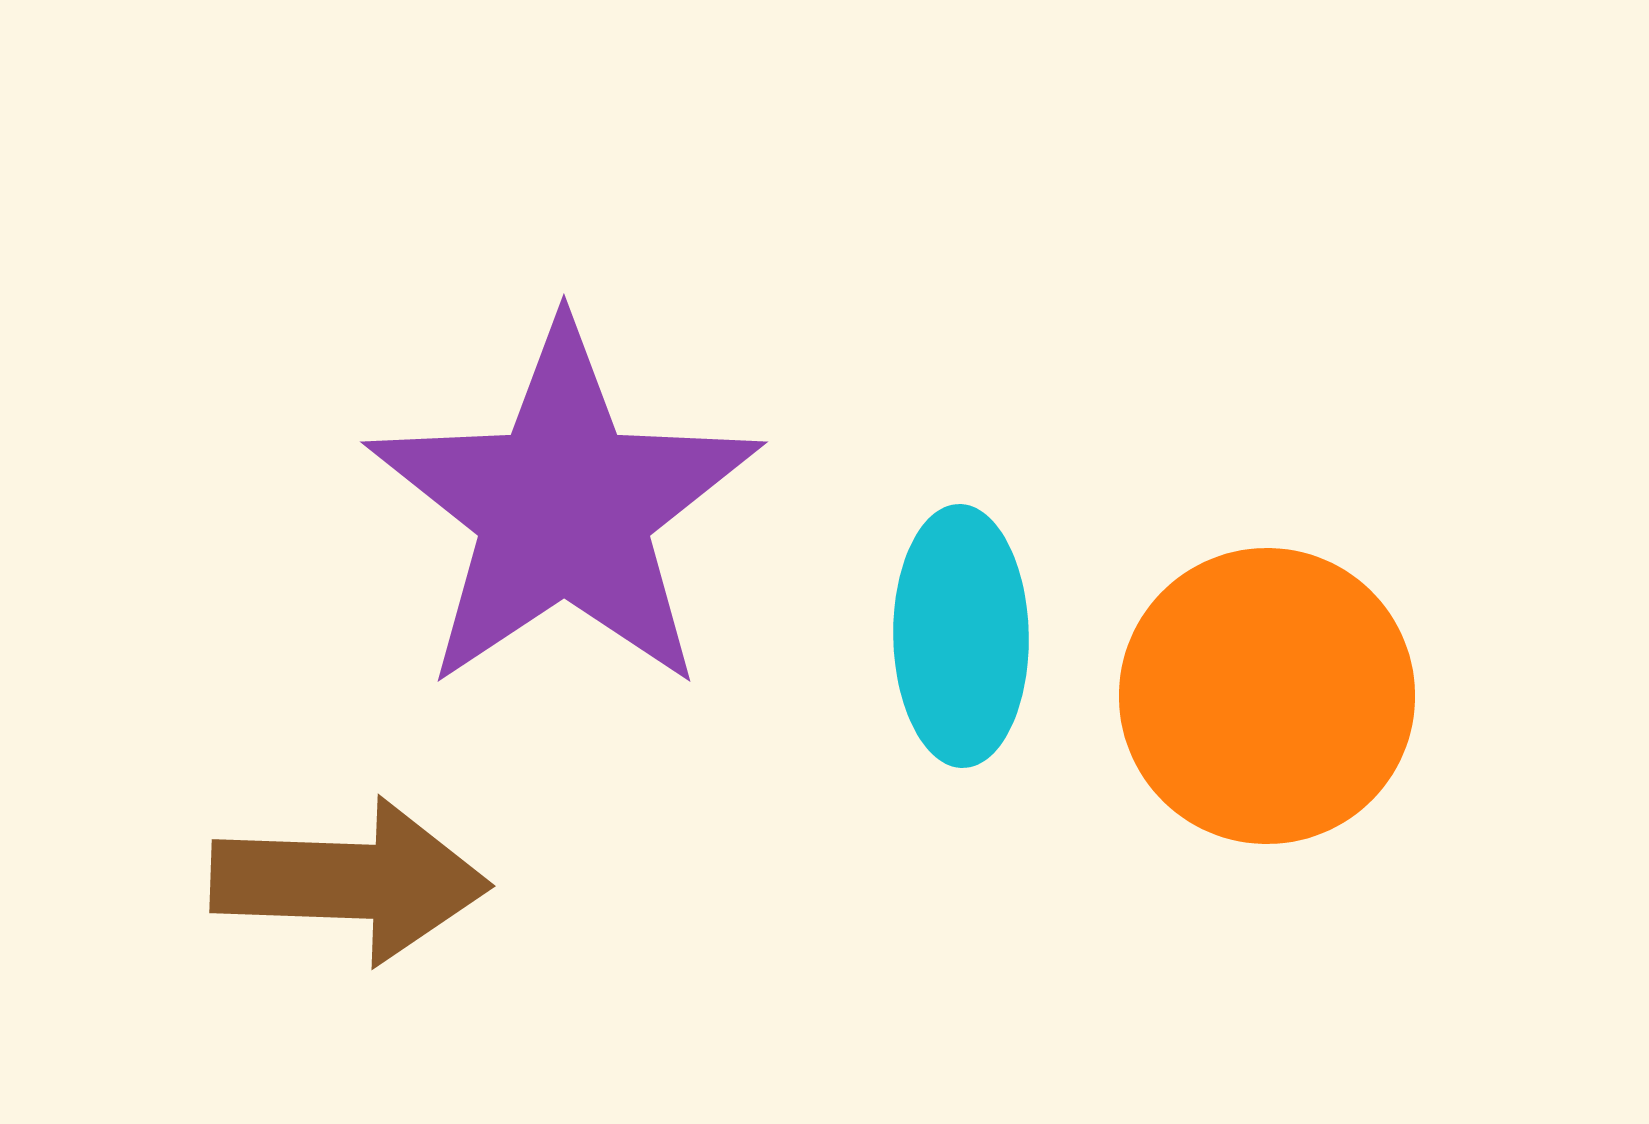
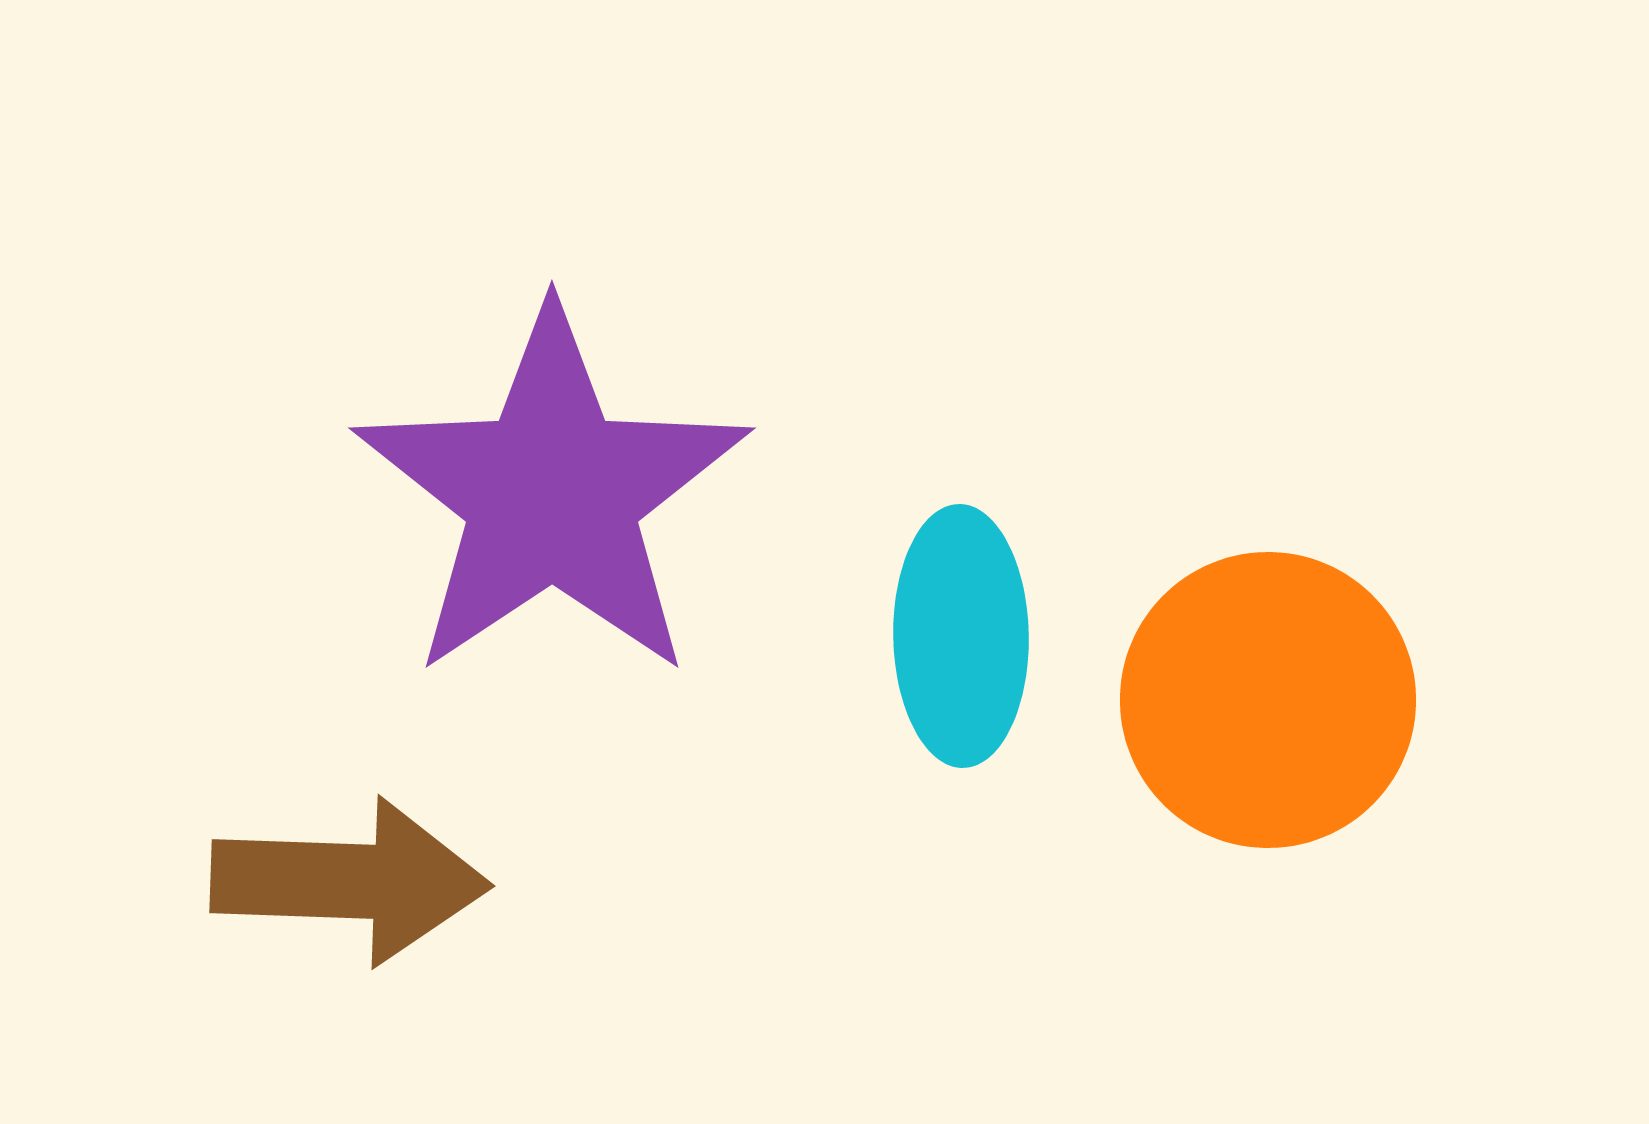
purple star: moved 12 px left, 14 px up
orange circle: moved 1 px right, 4 px down
